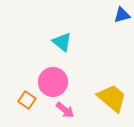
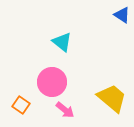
blue triangle: rotated 48 degrees clockwise
pink circle: moved 1 px left
orange square: moved 6 px left, 5 px down
